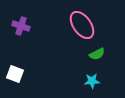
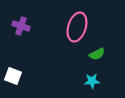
pink ellipse: moved 5 px left, 2 px down; rotated 52 degrees clockwise
white square: moved 2 px left, 2 px down
